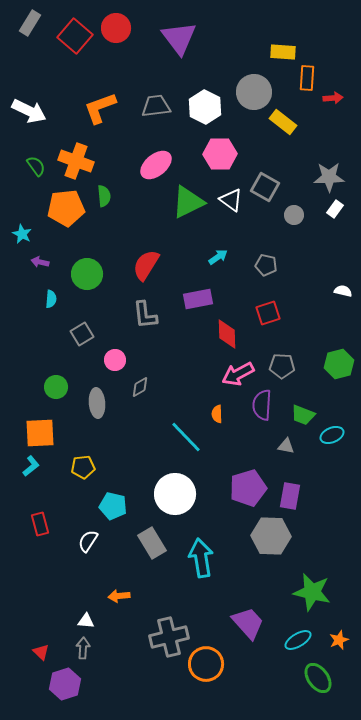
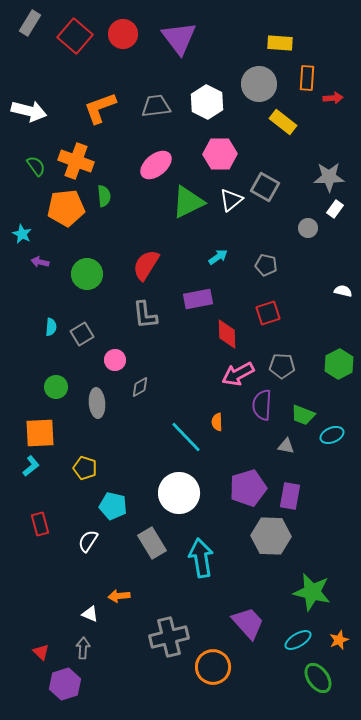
red circle at (116, 28): moved 7 px right, 6 px down
yellow rectangle at (283, 52): moved 3 px left, 9 px up
gray circle at (254, 92): moved 5 px right, 8 px up
white hexagon at (205, 107): moved 2 px right, 5 px up
white arrow at (29, 111): rotated 12 degrees counterclockwise
white triangle at (231, 200): rotated 45 degrees clockwise
gray circle at (294, 215): moved 14 px right, 13 px down
cyan semicircle at (51, 299): moved 28 px down
green hexagon at (339, 364): rotated 12 degrees counterclockwise
orange semicircle at (217, 414): moved 8 px down
yellow pentagon at (83, 467): moved 2 px right, 1 px down; rotated 25 degrees clockwise
white circle at (175, 494): moved 4 px right, 1 px up
white triangle at (86, 621): moved 4 px right, 7 px up; rotated 18 degrees clockwise
orange circle at (206, 664): moved 7 px right, 3 px down
